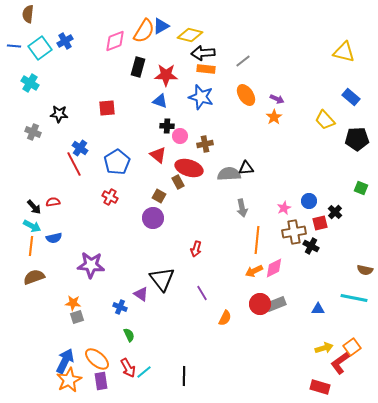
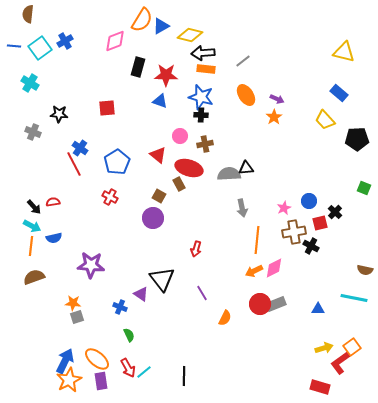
orange semicircle at (144, 31): moved 2 px left, 11 px up
blue rectangle at (351, 97): moved 12 px left, 4 px up
black cross at (167, 126): moved 34 px right, 11 px up
brown rectangle at (178, 182): moved 1 px right, 2 px down
green square at (361, 188): moved 3 px right
